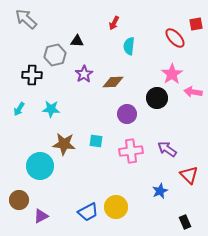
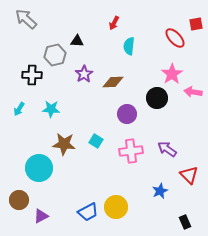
cyan square: rotated 24 degrees clockwise
cyan circle: moved 1 px left, 2 px down
